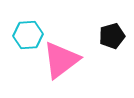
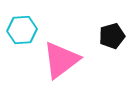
cyan hexagon: moved 6 px left, 5 px up
